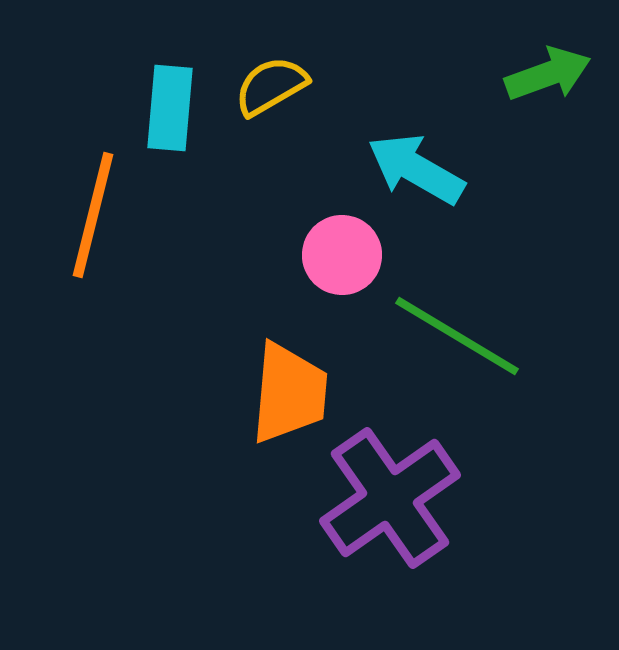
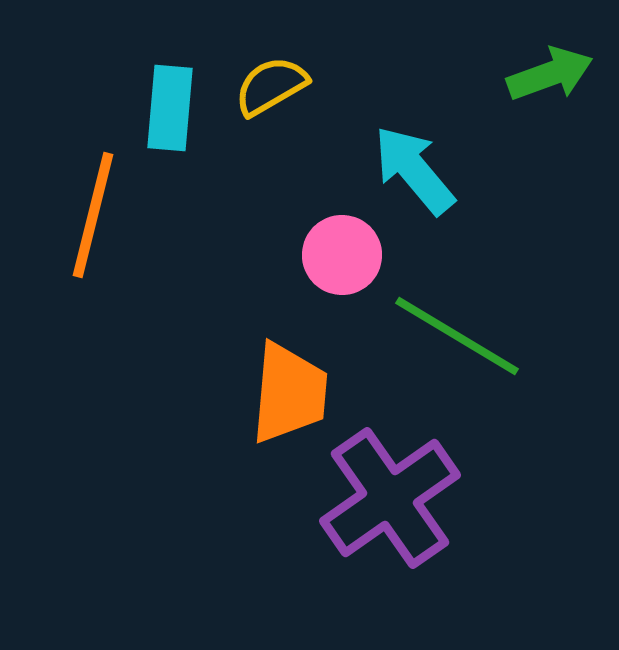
green arrow: moved 2 px right
cyan arrow: moved 2 px left, 1 px down; rotated 20 degrees clockwise
